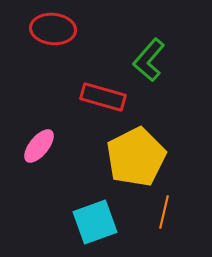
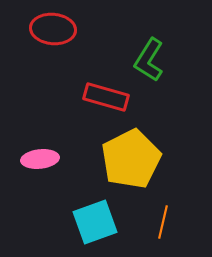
green L-shape: rotated 9 degrees counterclockwise
red rectangle: moved 3 px right
pink ellipse: moved 1 px right, 13 px down; rotated 45 degrees clockwise
yellow pentagon: moved 5 px left, 2 px down
orange line: moved 1 px left, 10 px down
